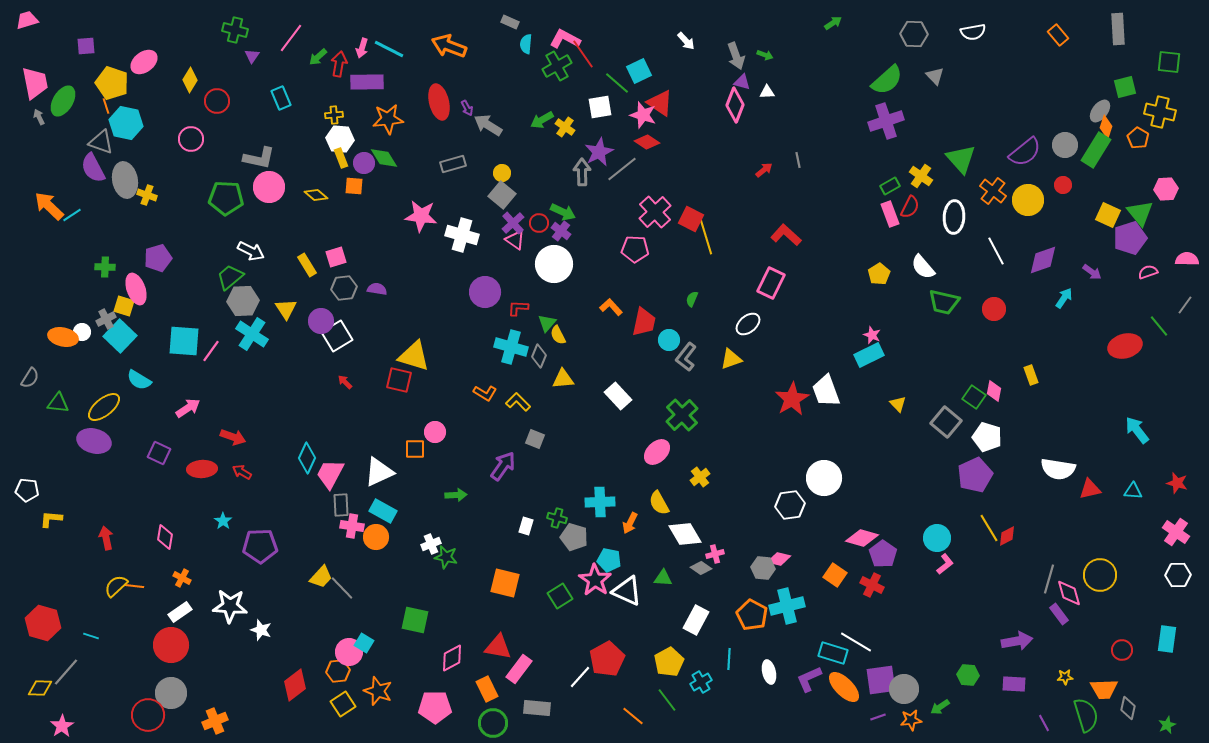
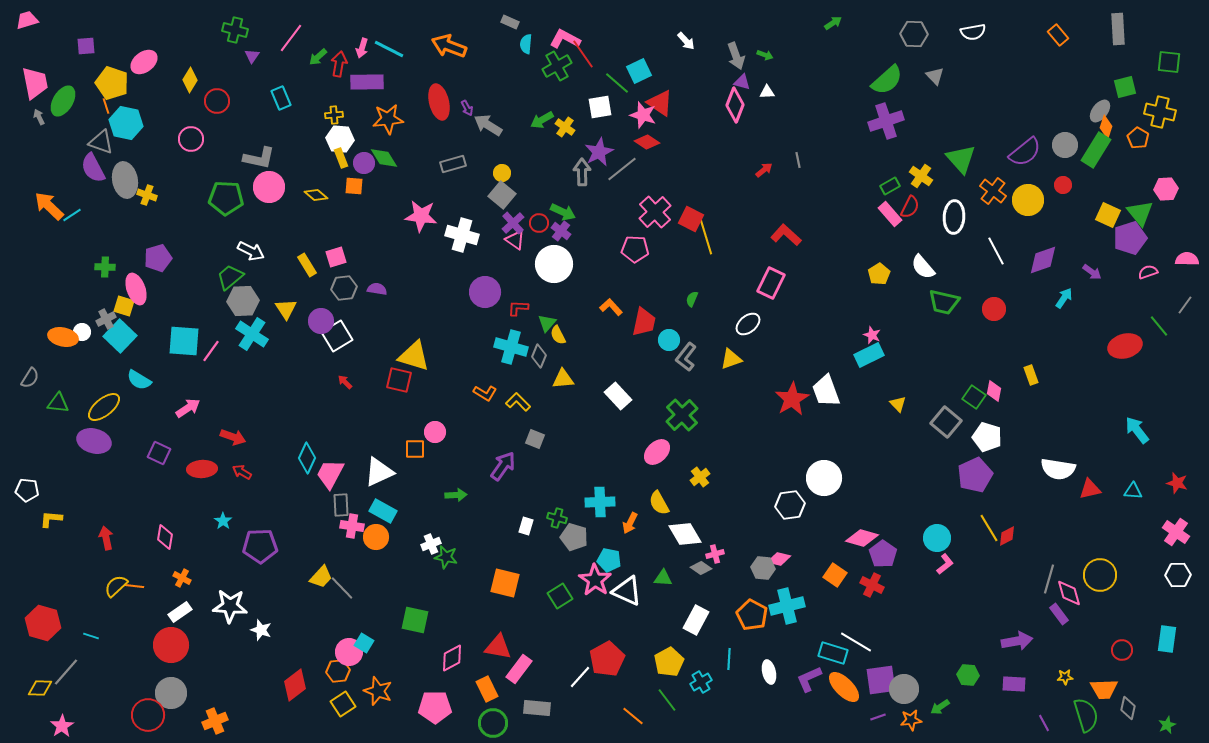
pink rectangle at (890, 214): rotated 20 degrees counterclockwise
